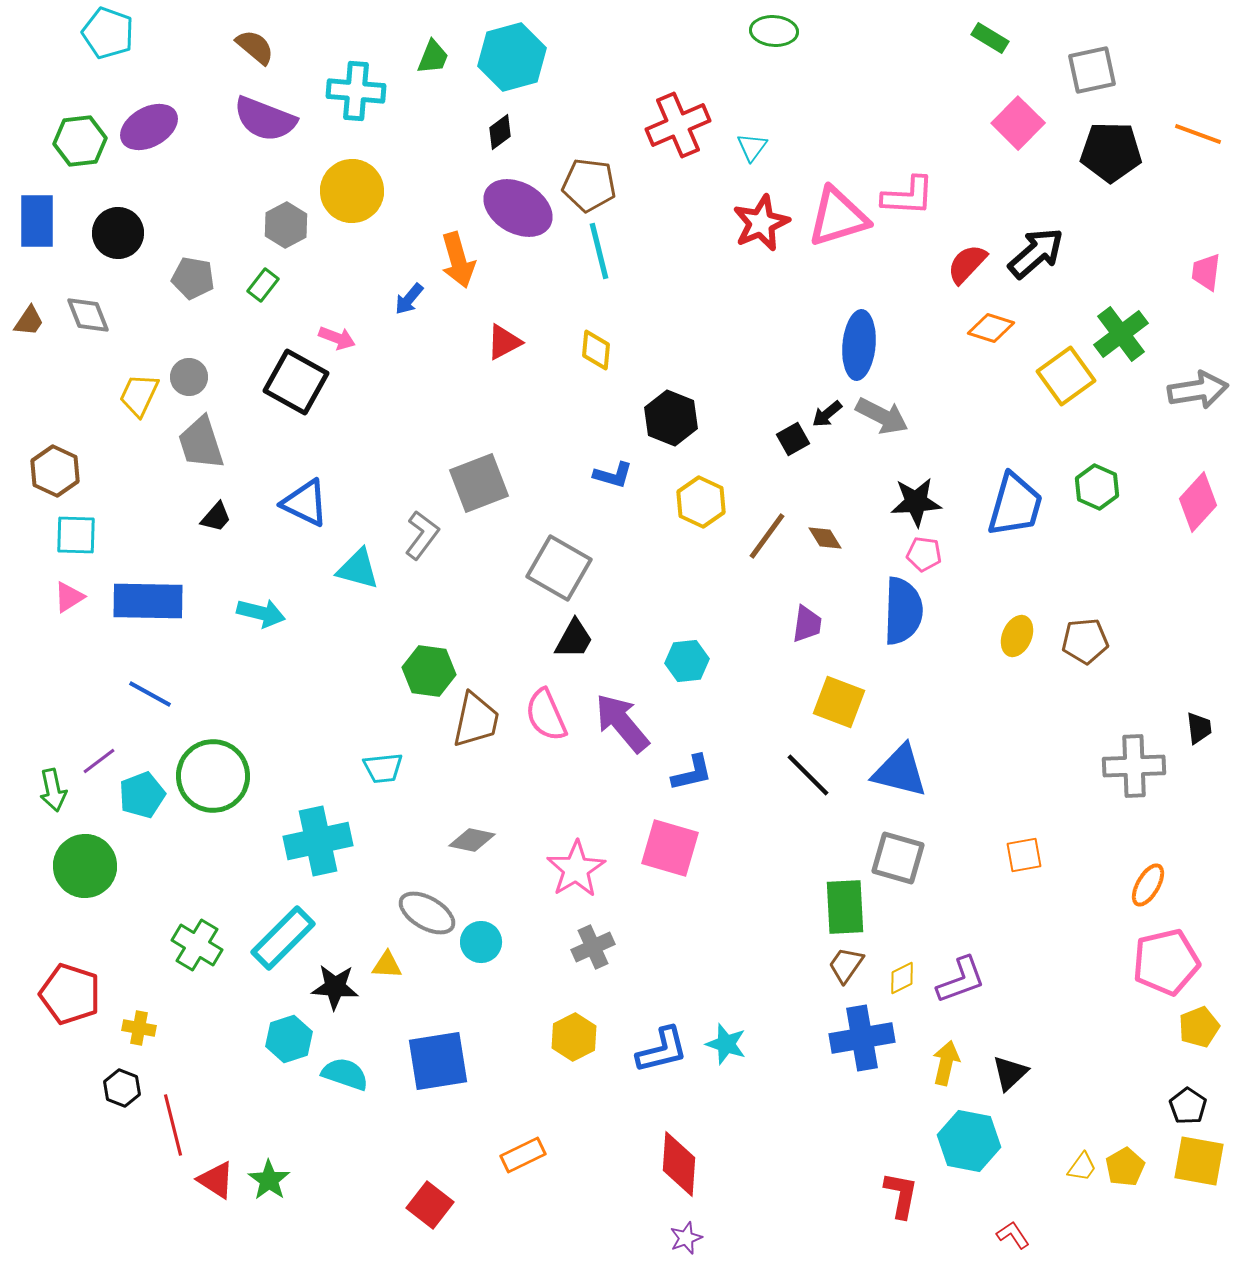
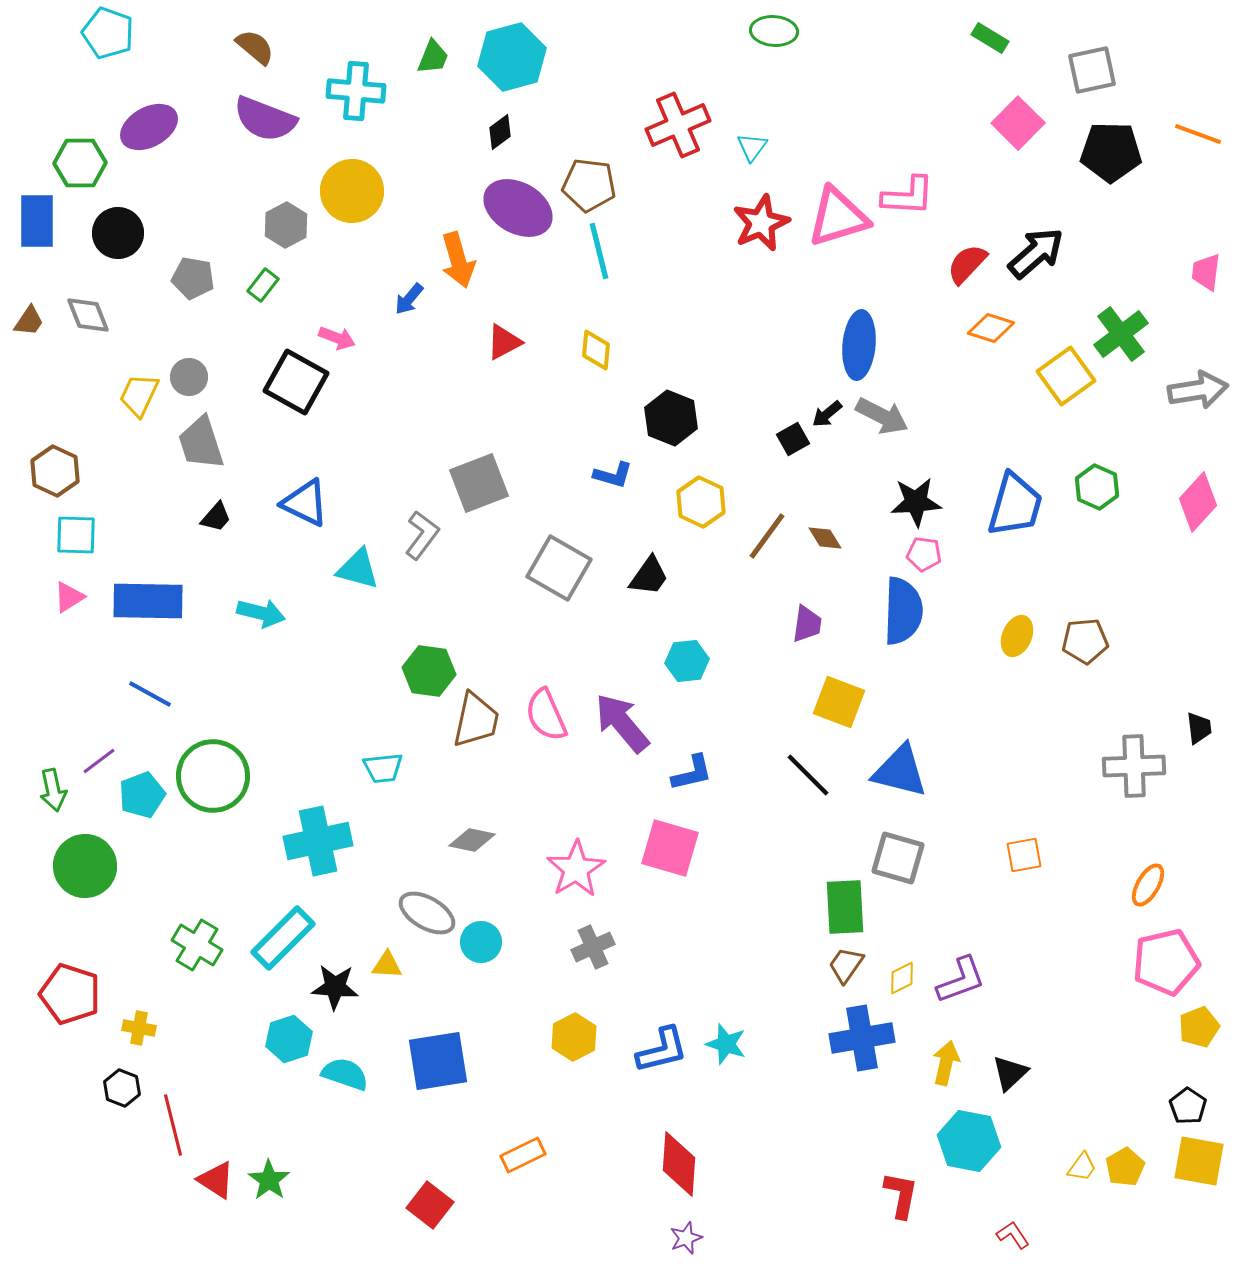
green hexagon at (80, 141): moved 22 px down; rotated 6 degrees clockwise
black trapezoid at (574, 639): moved 75 px right, 63 px up; rotated 6 degrees clockwise
